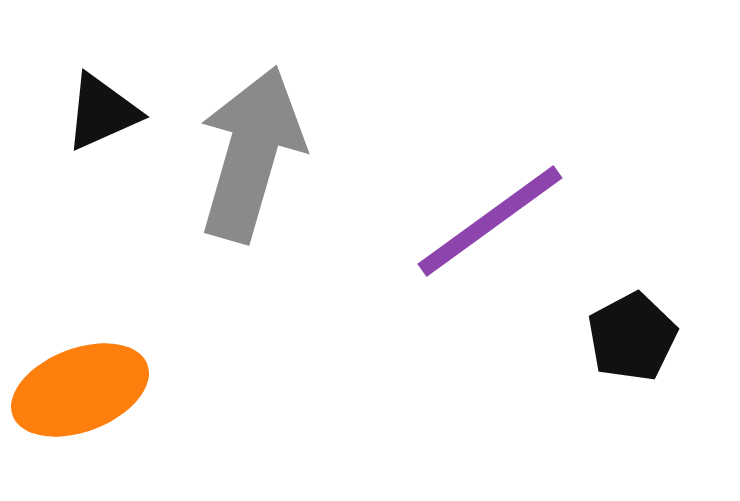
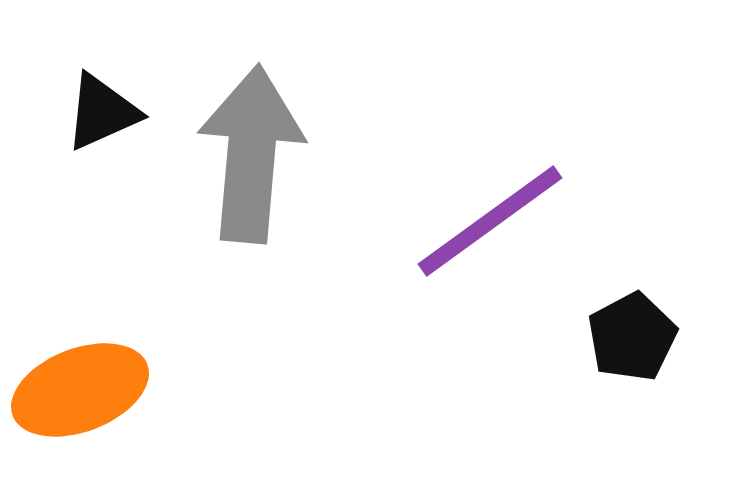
gray arrow: rotated 11 degrees counterclockwise
